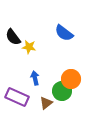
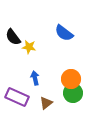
green circle: moved 11 px right, 2 px down
